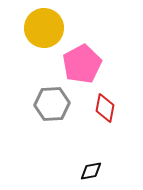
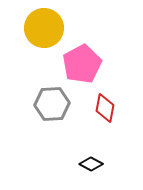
black diamond: moved 7 px up; rotated 40 degrees clockwise
